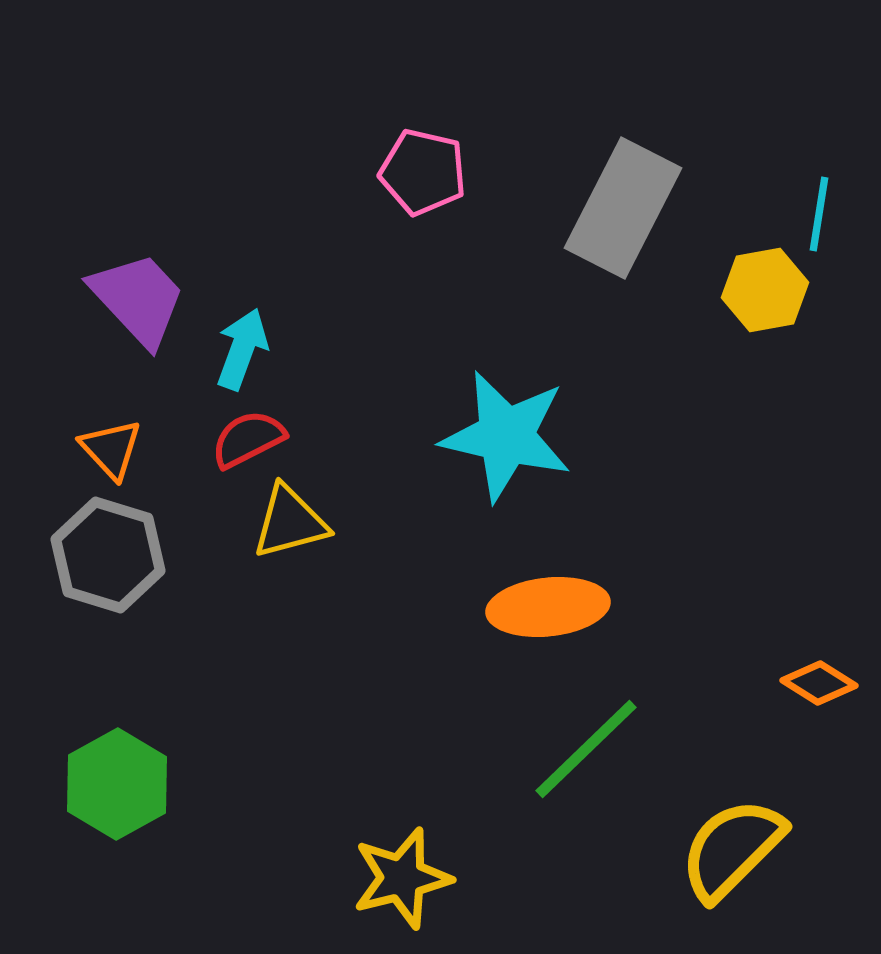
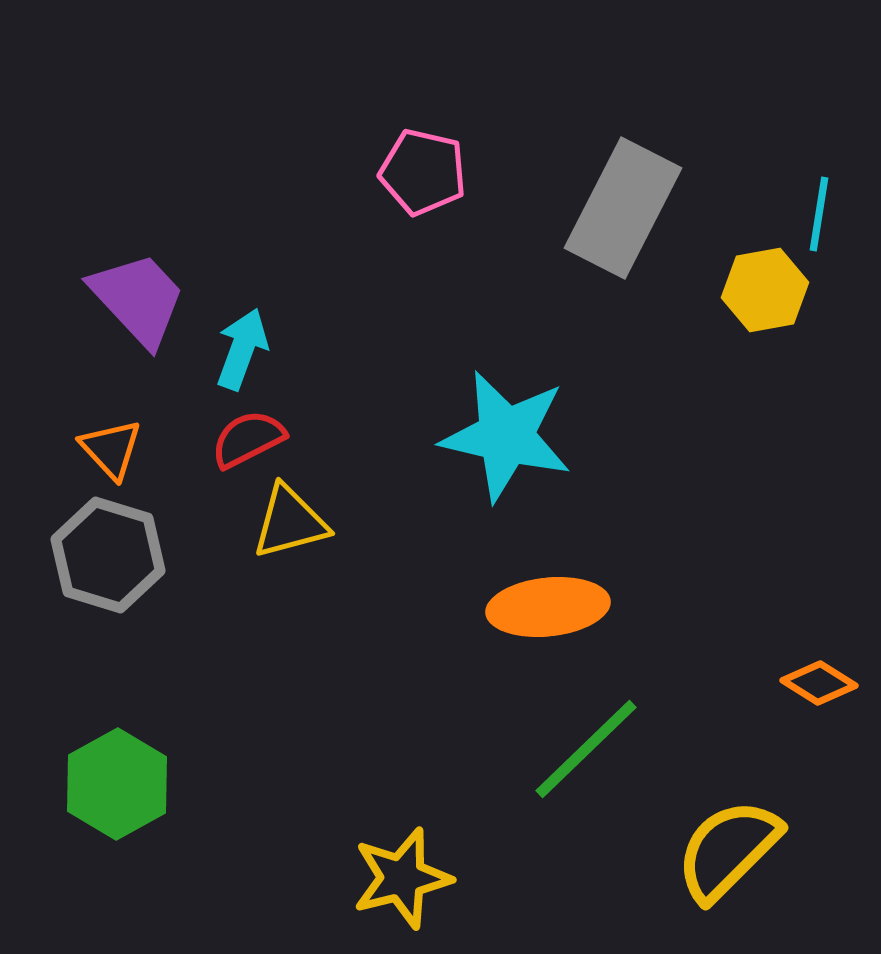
yellow semicircle: moved 4 px left, 1 px down
